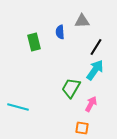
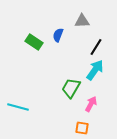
blue semicircle: moved 2 px left, 3 px down; rotated 24 degrees clockwise
green rectangle: rotated 42 degrees counterclockwise
